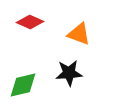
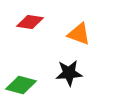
red diamond: rotated 16 degrees counterclockwise
green diamond: moved 2 px left; rotated 28 degrees clockwise
